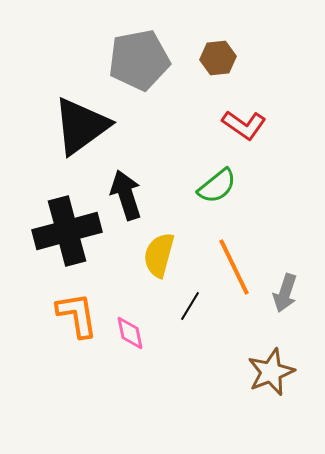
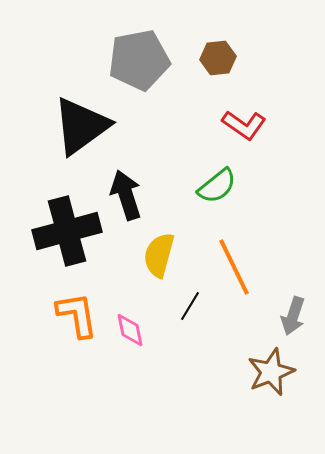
gray arrow: moved 8 px right, 23 px down
pink diamond: moved 3 px up
